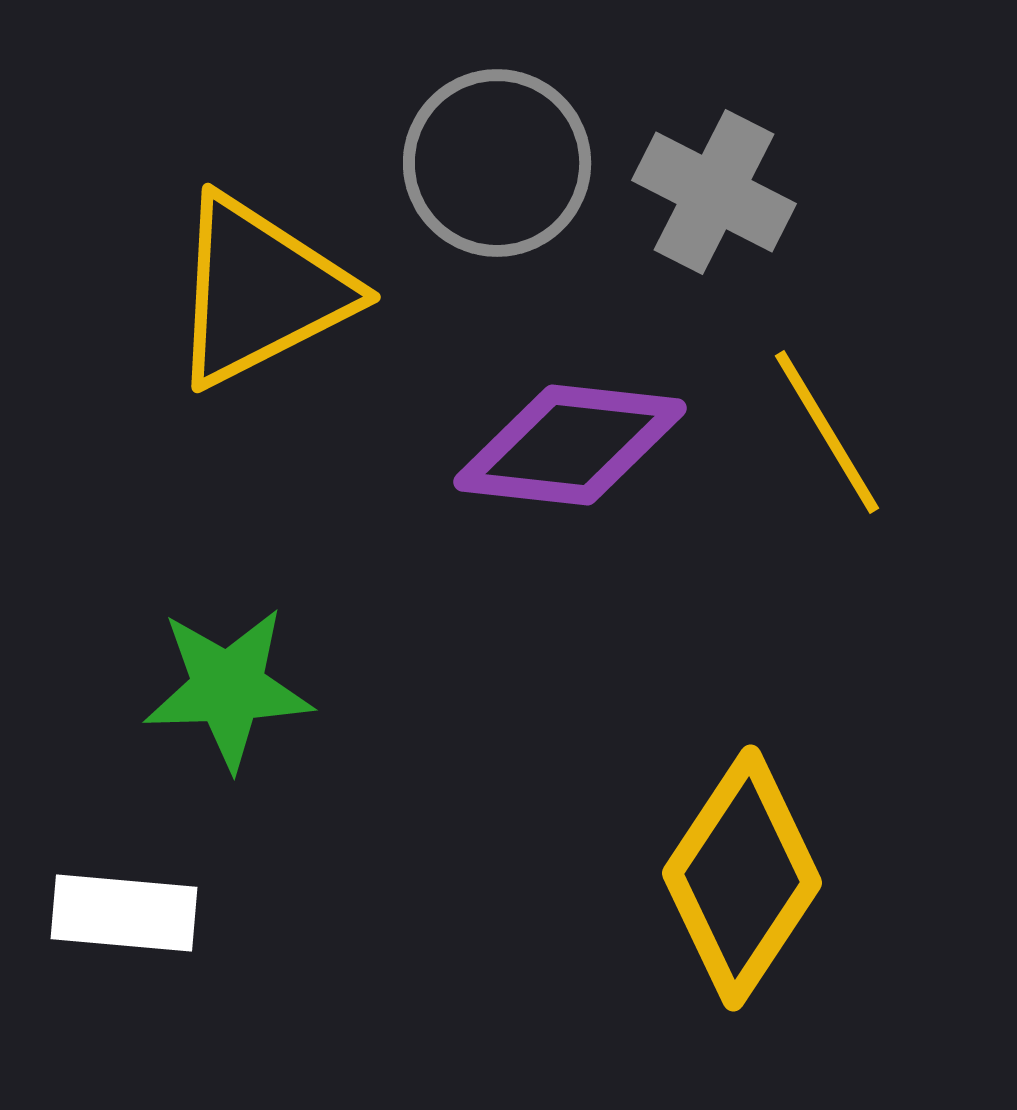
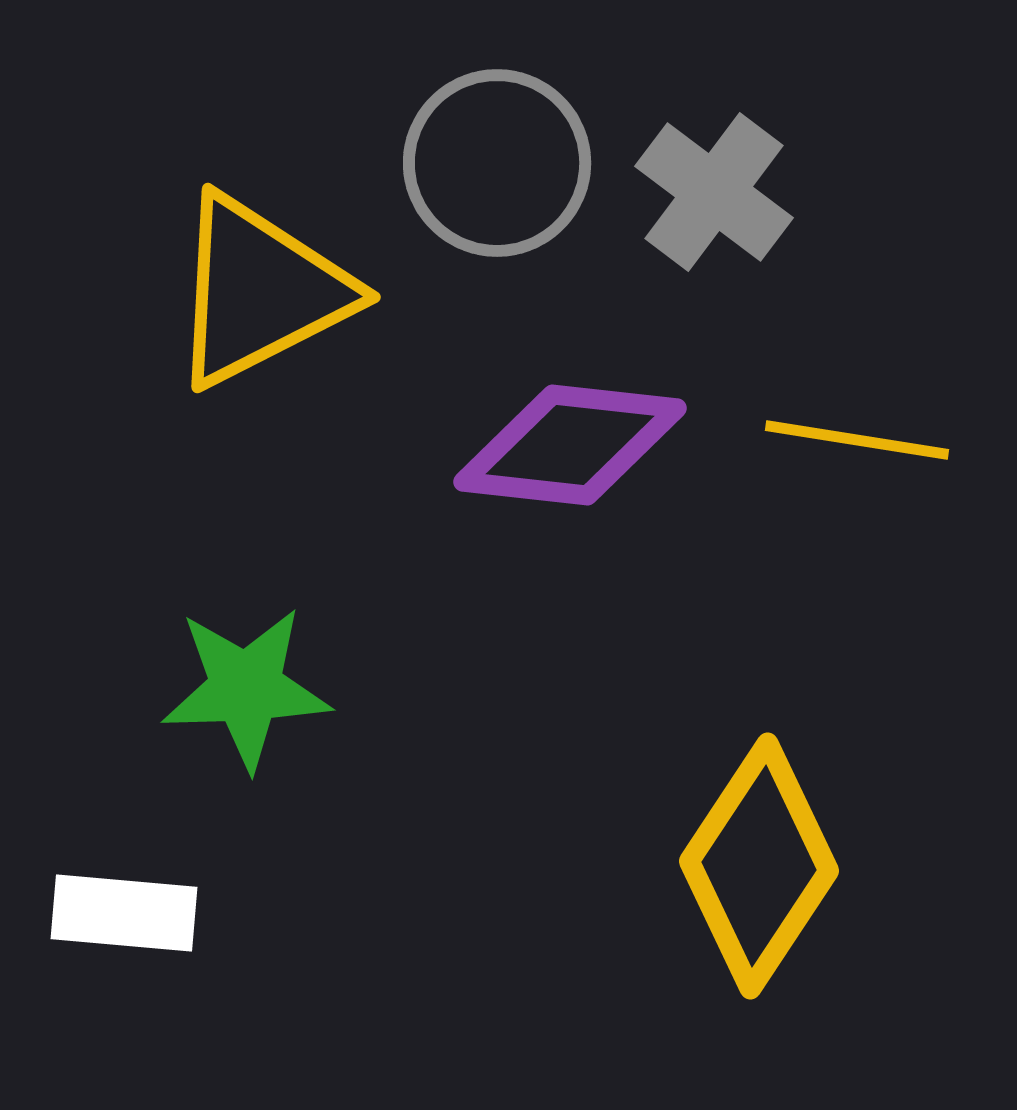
gray cross: rotated 10 degrees clockwise
yellow line: moved 30 px right, 8 px down; rotated 50 degrees counterclockwise
green star: moved 18 px right
yellow diamond: moved 17 px right, 12 px up
